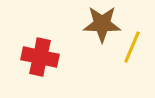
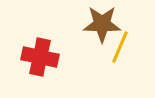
yellow line: moved 12 px left
